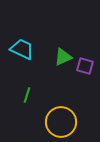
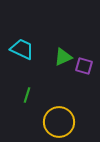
purple square: moved 1 px left
yellow circle: moved 2 px left
